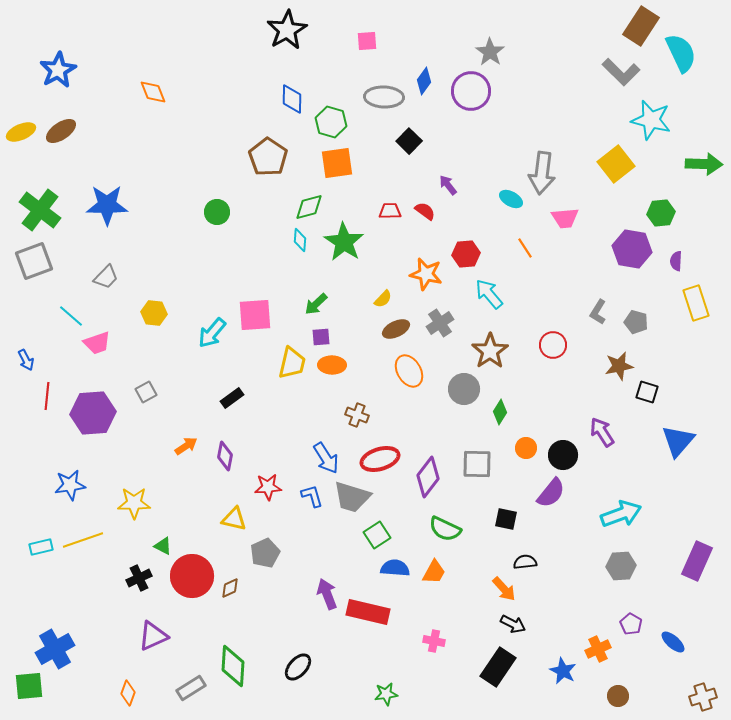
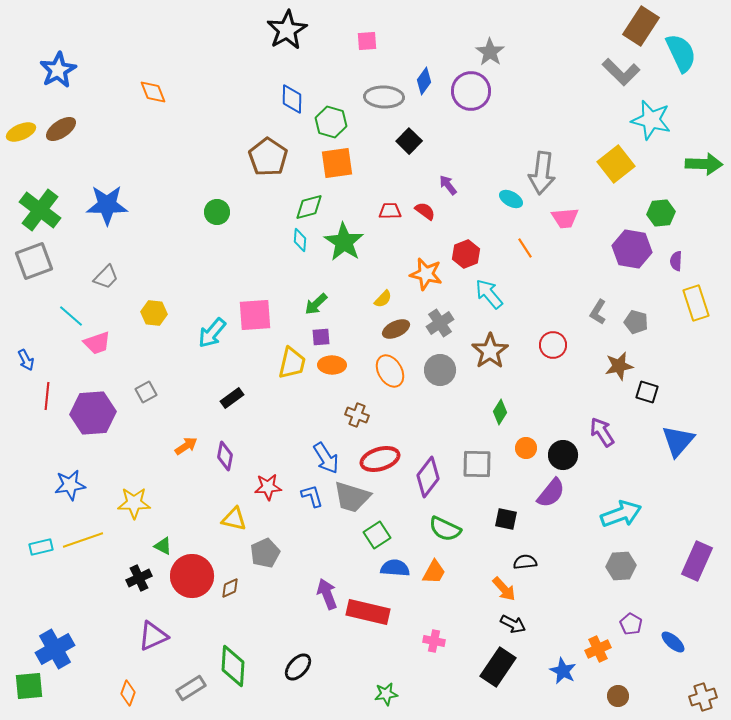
brown ellipse at (61, 131): moved 2 px up
red hexagon at (466, 254): rotated 16 degrees counterclockwise
orange ellipse at (409, 371): moved 19 px left
gray circle at (464, 389): moved 24 px left, 19 px up
